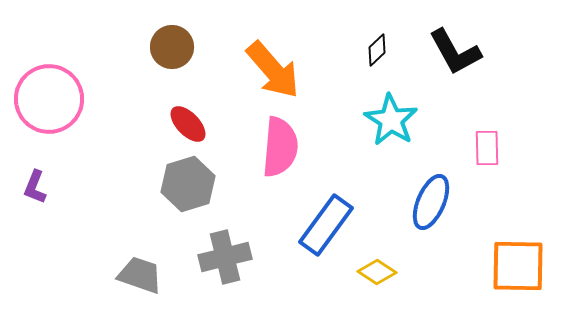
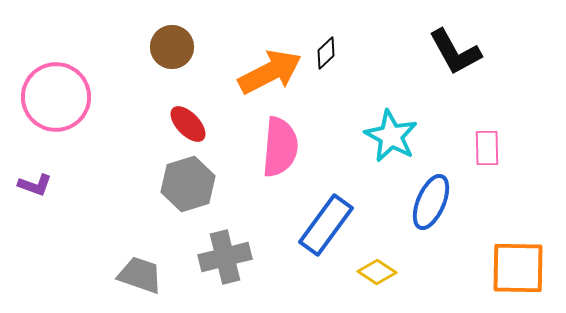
black diamond: moved 51 px left, 3 px down
orange arrow: moved 3 px left, 2 px down; rotated 76 degrees counterclockwise
pink circle: moved 7 px right, 2 px up
cyan star: moved 16 px down; rotated 4 degrees counterclockwise
purple L-shape: moved 2 px up; rotated 92 degrees counterclockwise
orange square: moved 2 px down
